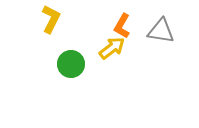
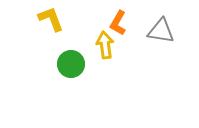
yellow L-shape: rotated 48 degrees counterclockwise
orange L-shape: moved 4 px left, 3 px up
yellow arrow: moved 7 px left, 3 px up; rotated 60 degrees counterclockwise
